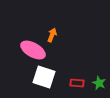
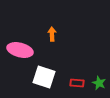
orange arrow: moved 1 px up; rotated 24 degrees counterclockwise
pink ellipse: moved 13 px left; rotated 15 degrees counterclockwise
